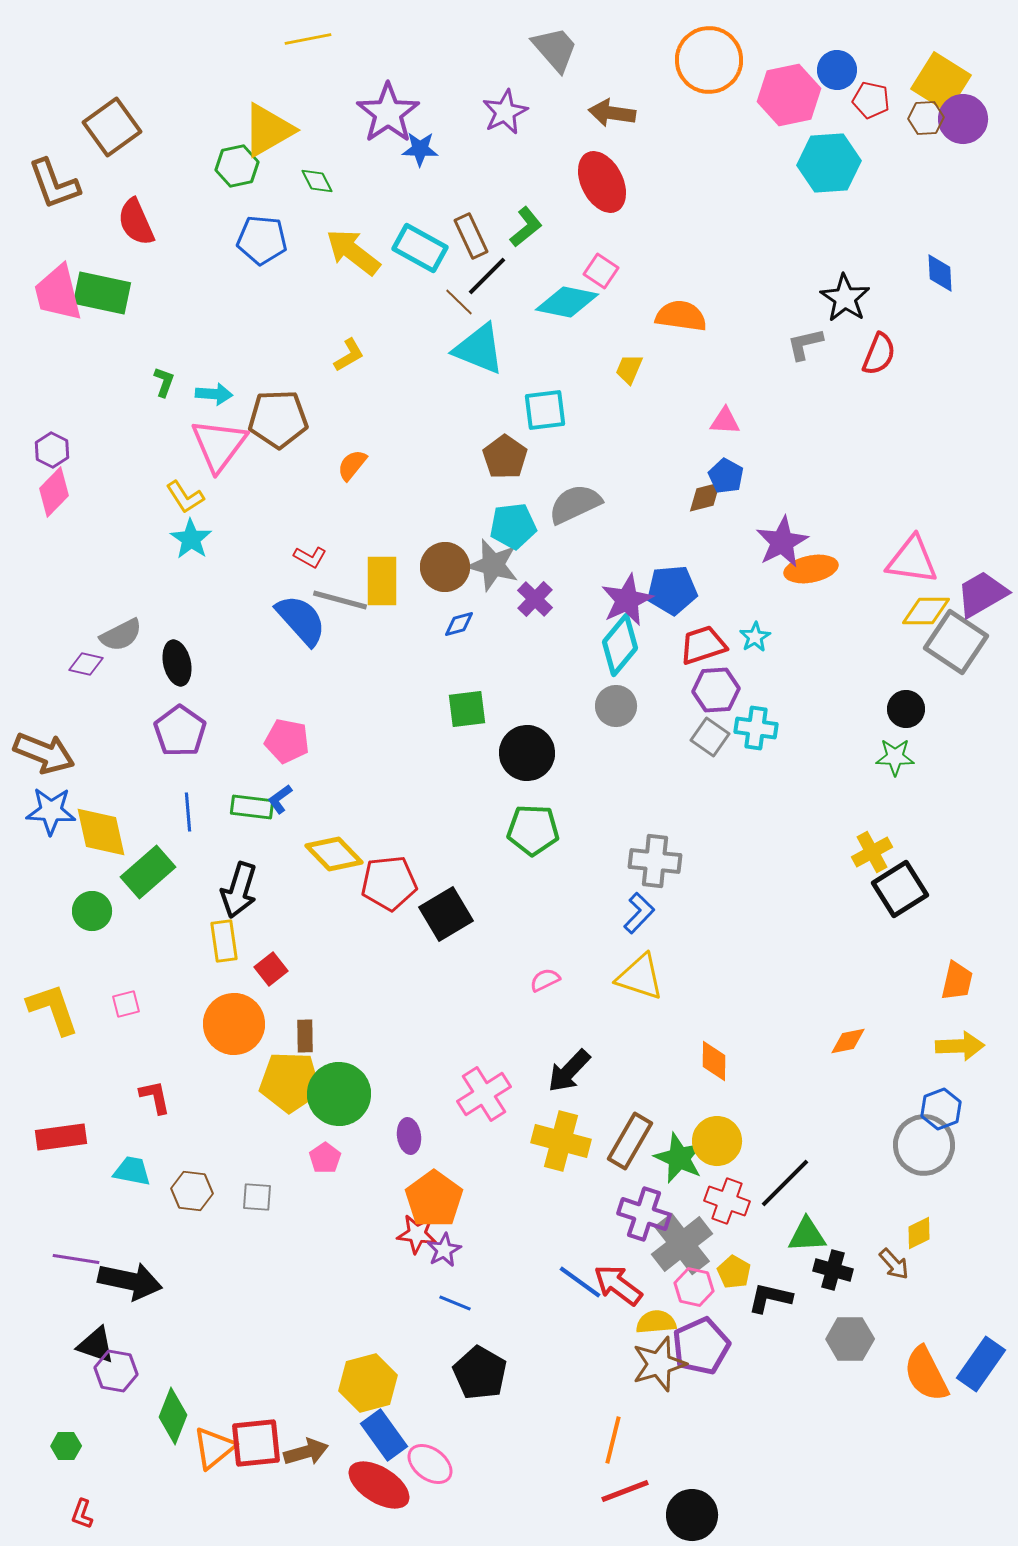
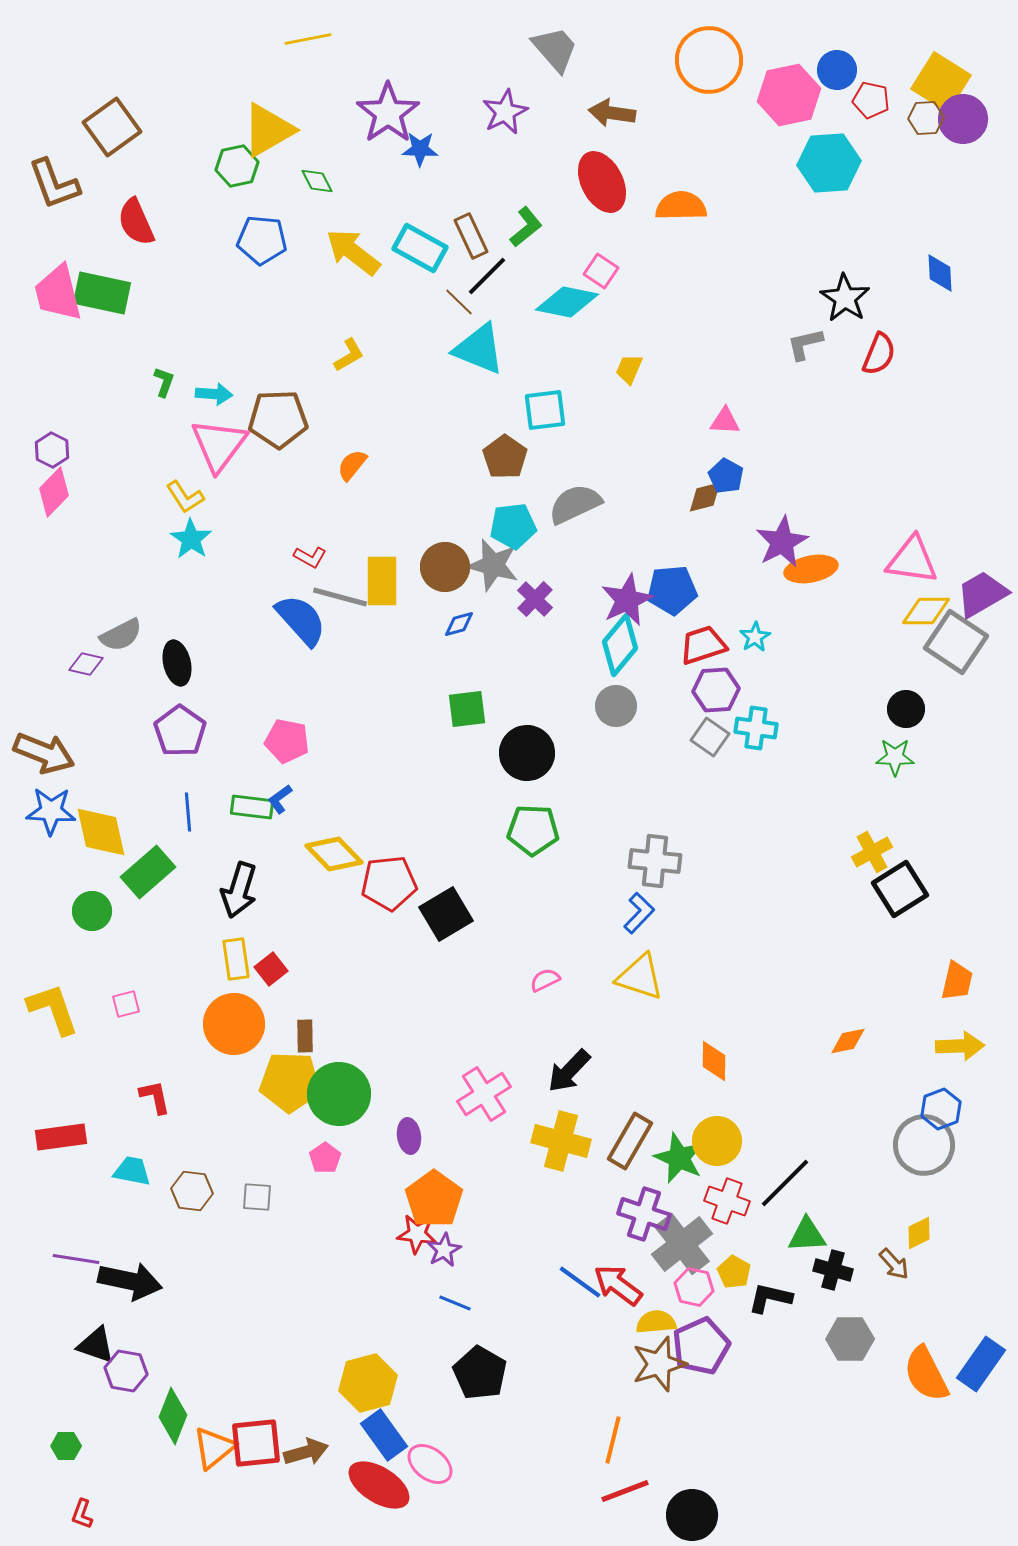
orange semicircle at (681, 316): moved 110 px up; rotated 9 degrees counterclockwise
gray line at (340, 600): moved 3 px up
yellow rectangle at (224, 941): moved 12 px right, 18 px down
purple hexagon at (116, 1371): moved 10 px right
